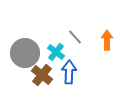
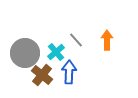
gray line: moved 1 px right, 3 px down
cyan cross: rotated 12 degrees clockwise
